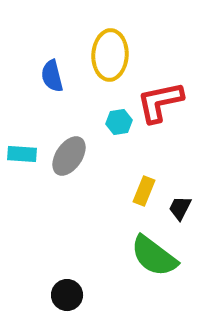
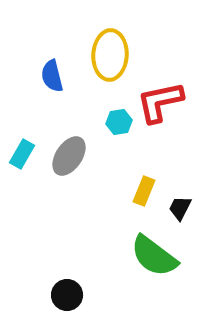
cyan rectangle: rotated 64 degrees counterclockwise
